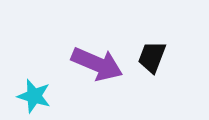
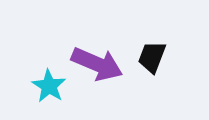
cyan star: moved 15 px right, 10 px up; rotated 16 degrees clockwise
